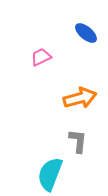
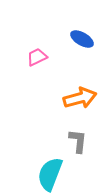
blue ellipse: moved 4 px left, 6 px down; rotated 10 degrees counterclockwise
pink trapezoid: moved 4 px left
